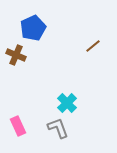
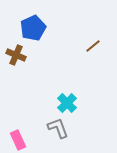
pink rectangle: moved 14 px down
